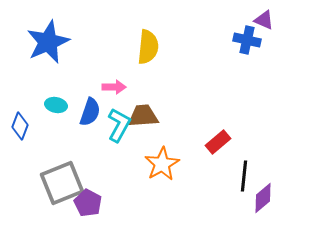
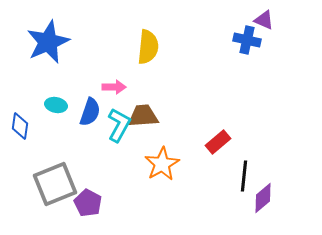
blue diamond: rotated 12 degrees counterclockwise
gray square: moved 7 px left, 1 px down
